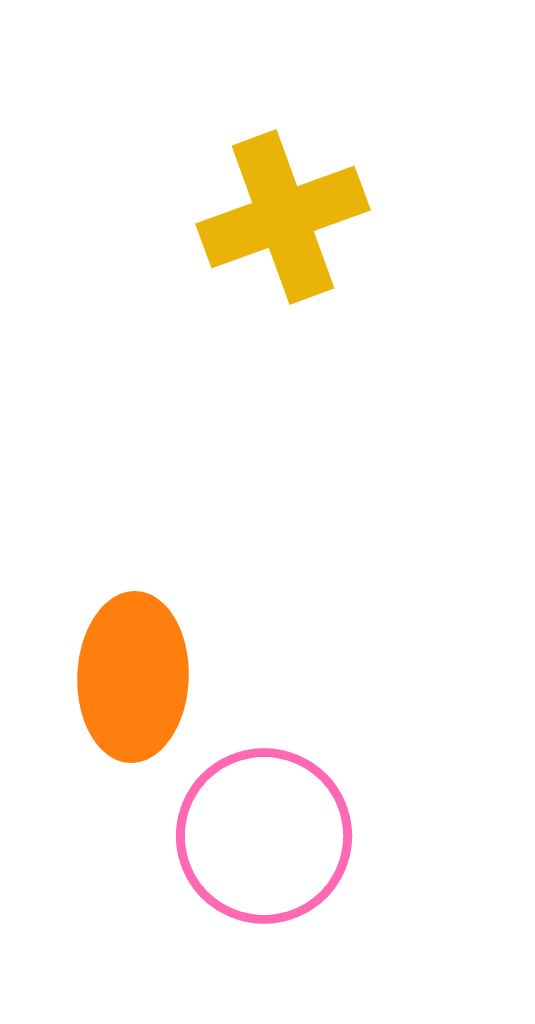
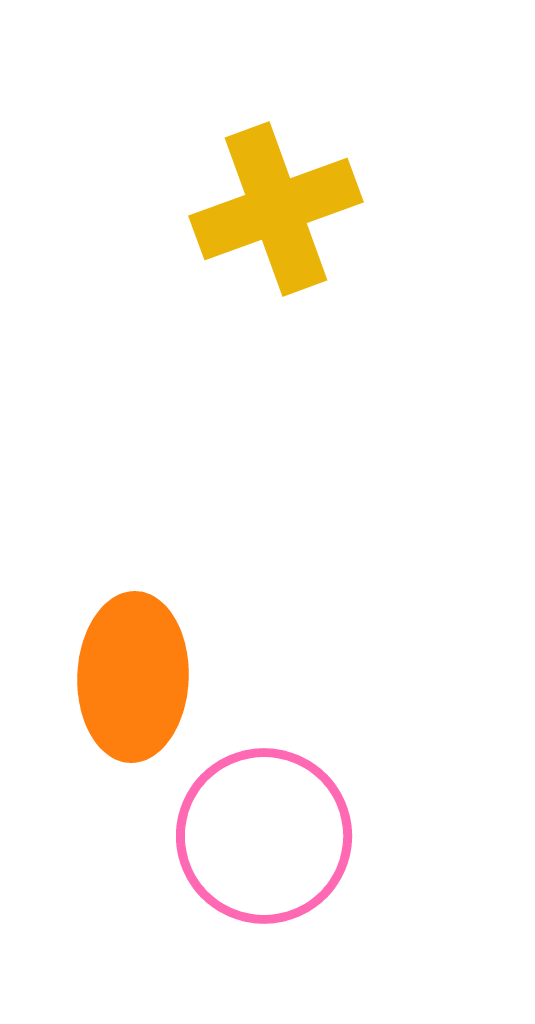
yellow cross: moved 7 px left, 8 px up
